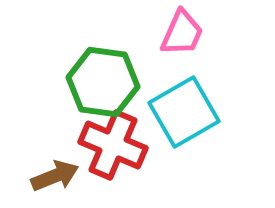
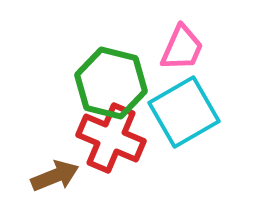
pink trapezoid: moved 15 px down
green hexagon: moved 8 px right, 1 px down; rotated 6 degrees clockwise
red cross: moved 2 px left, 7 px up
